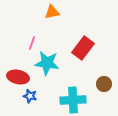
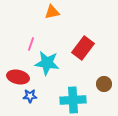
pink line: moved 1 px left, 1 px down
blue star: rotated 16 degrees counterclockwise
